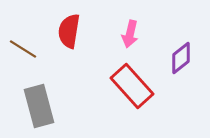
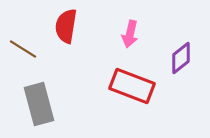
red semicircle: moved 3 px left, 5 px up
red rectangle: rotated 27 degrees counterclockwise
gray rectangle: moved 2 px up
